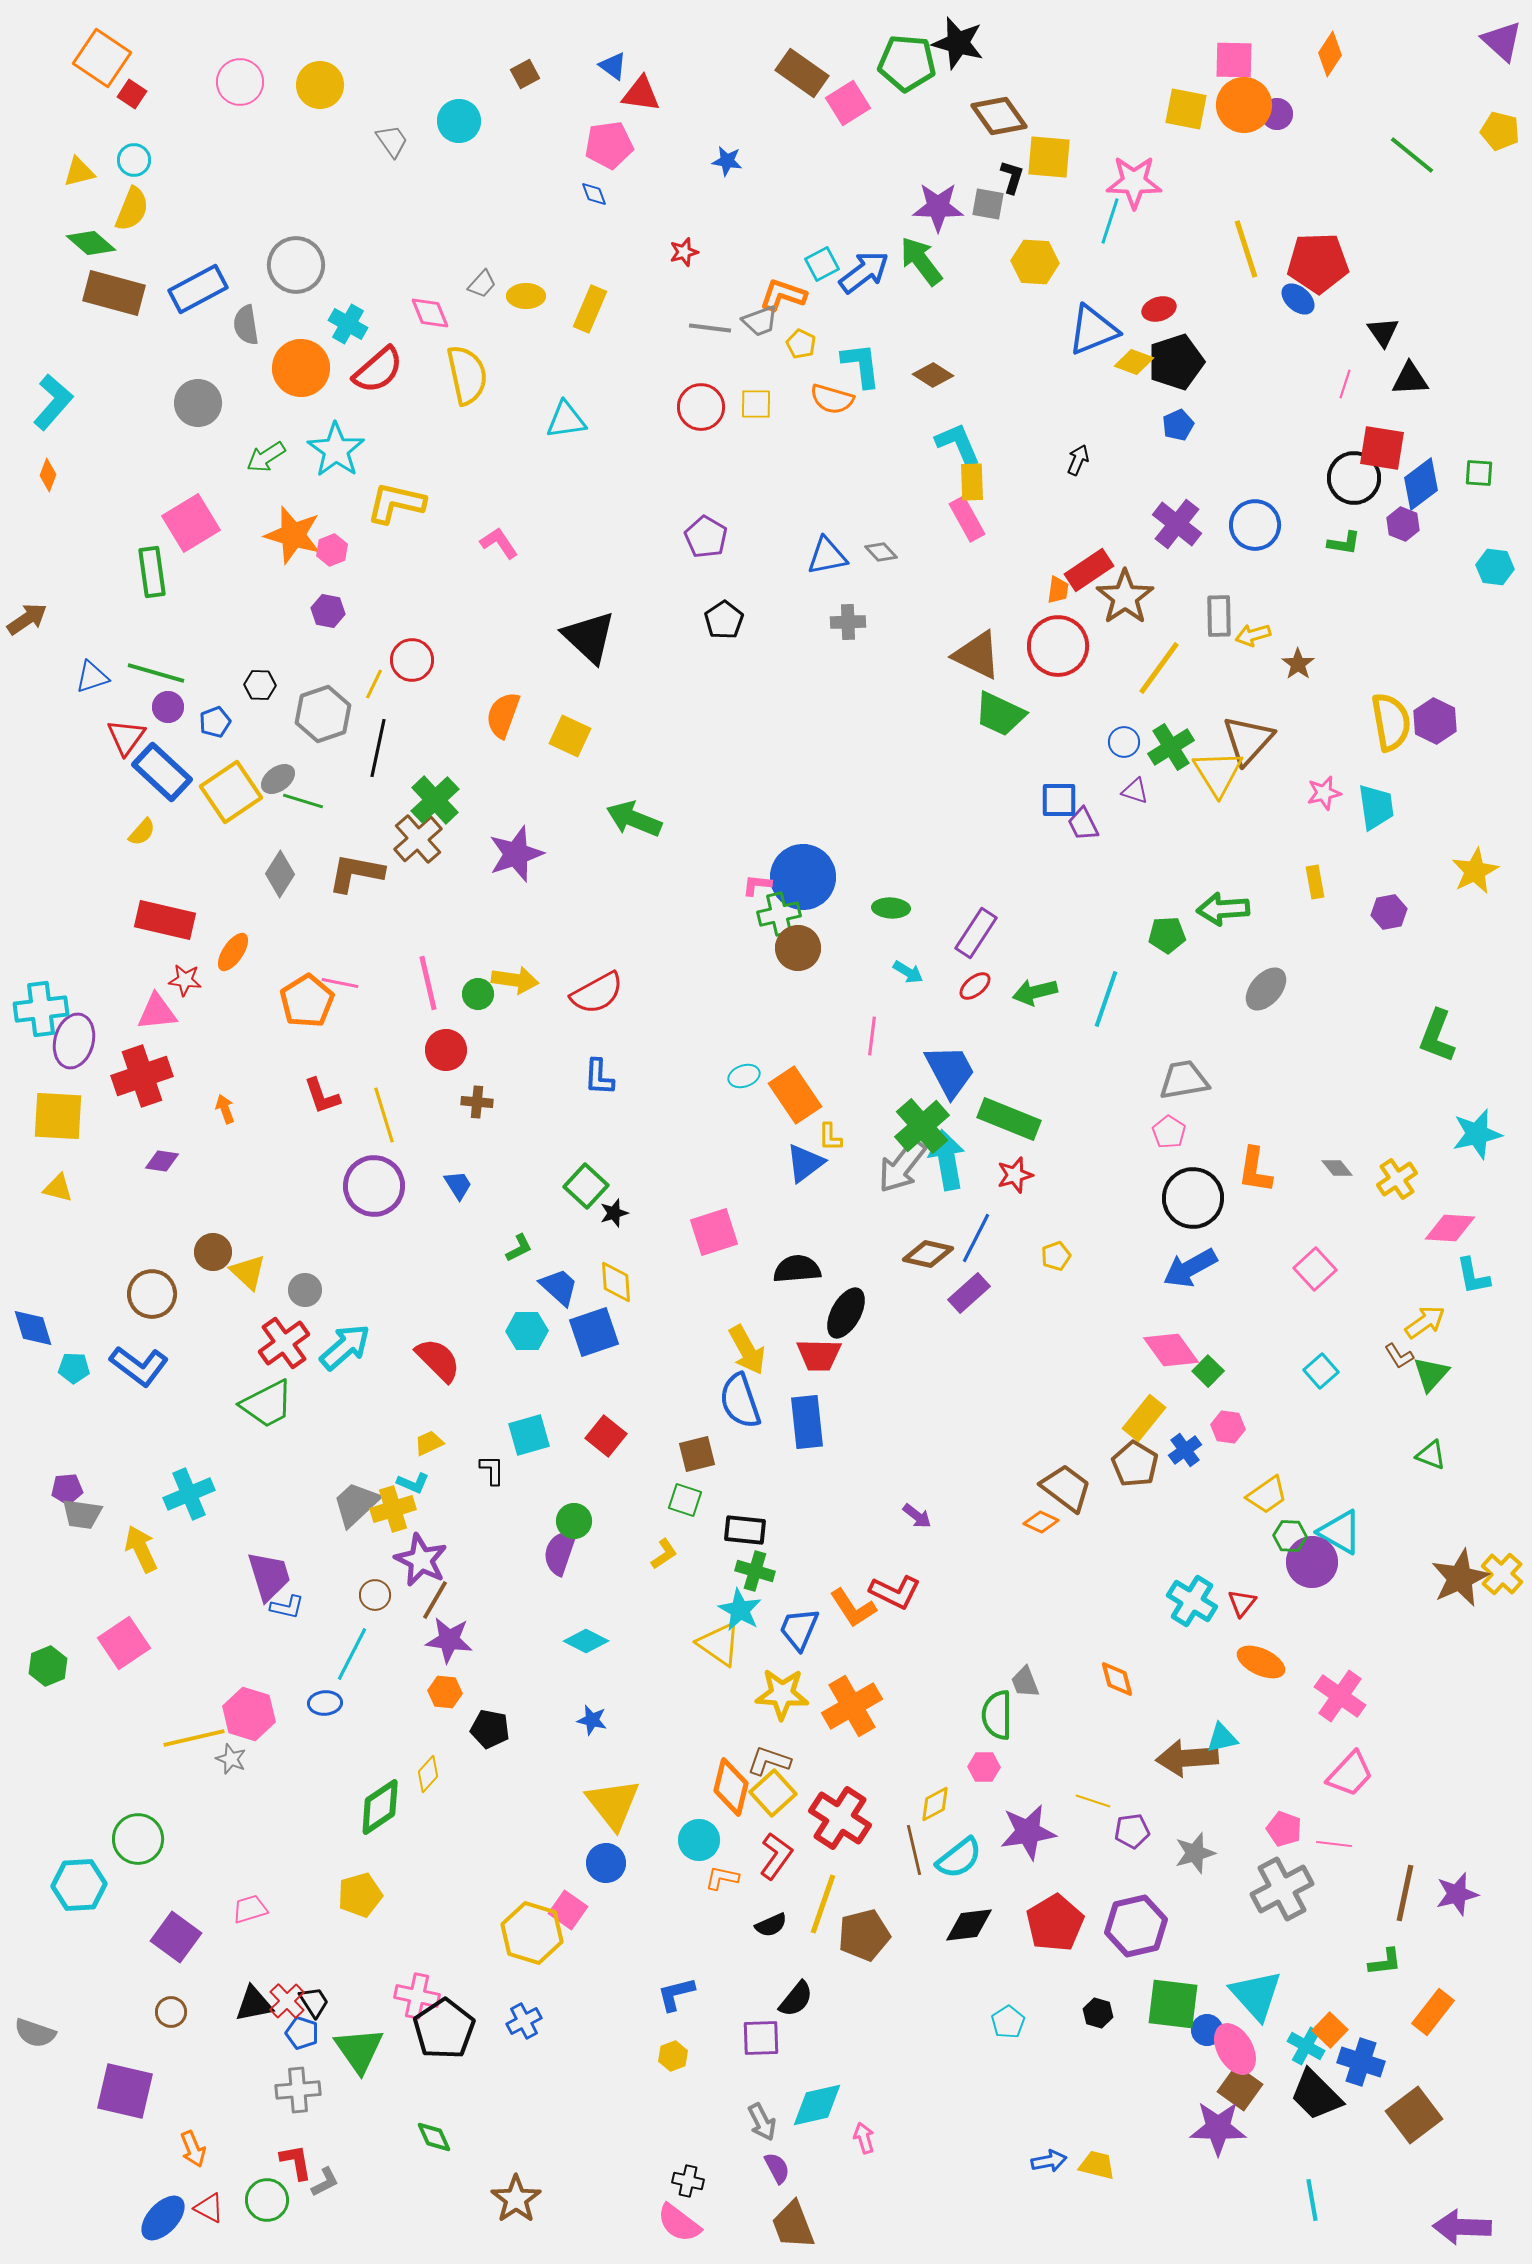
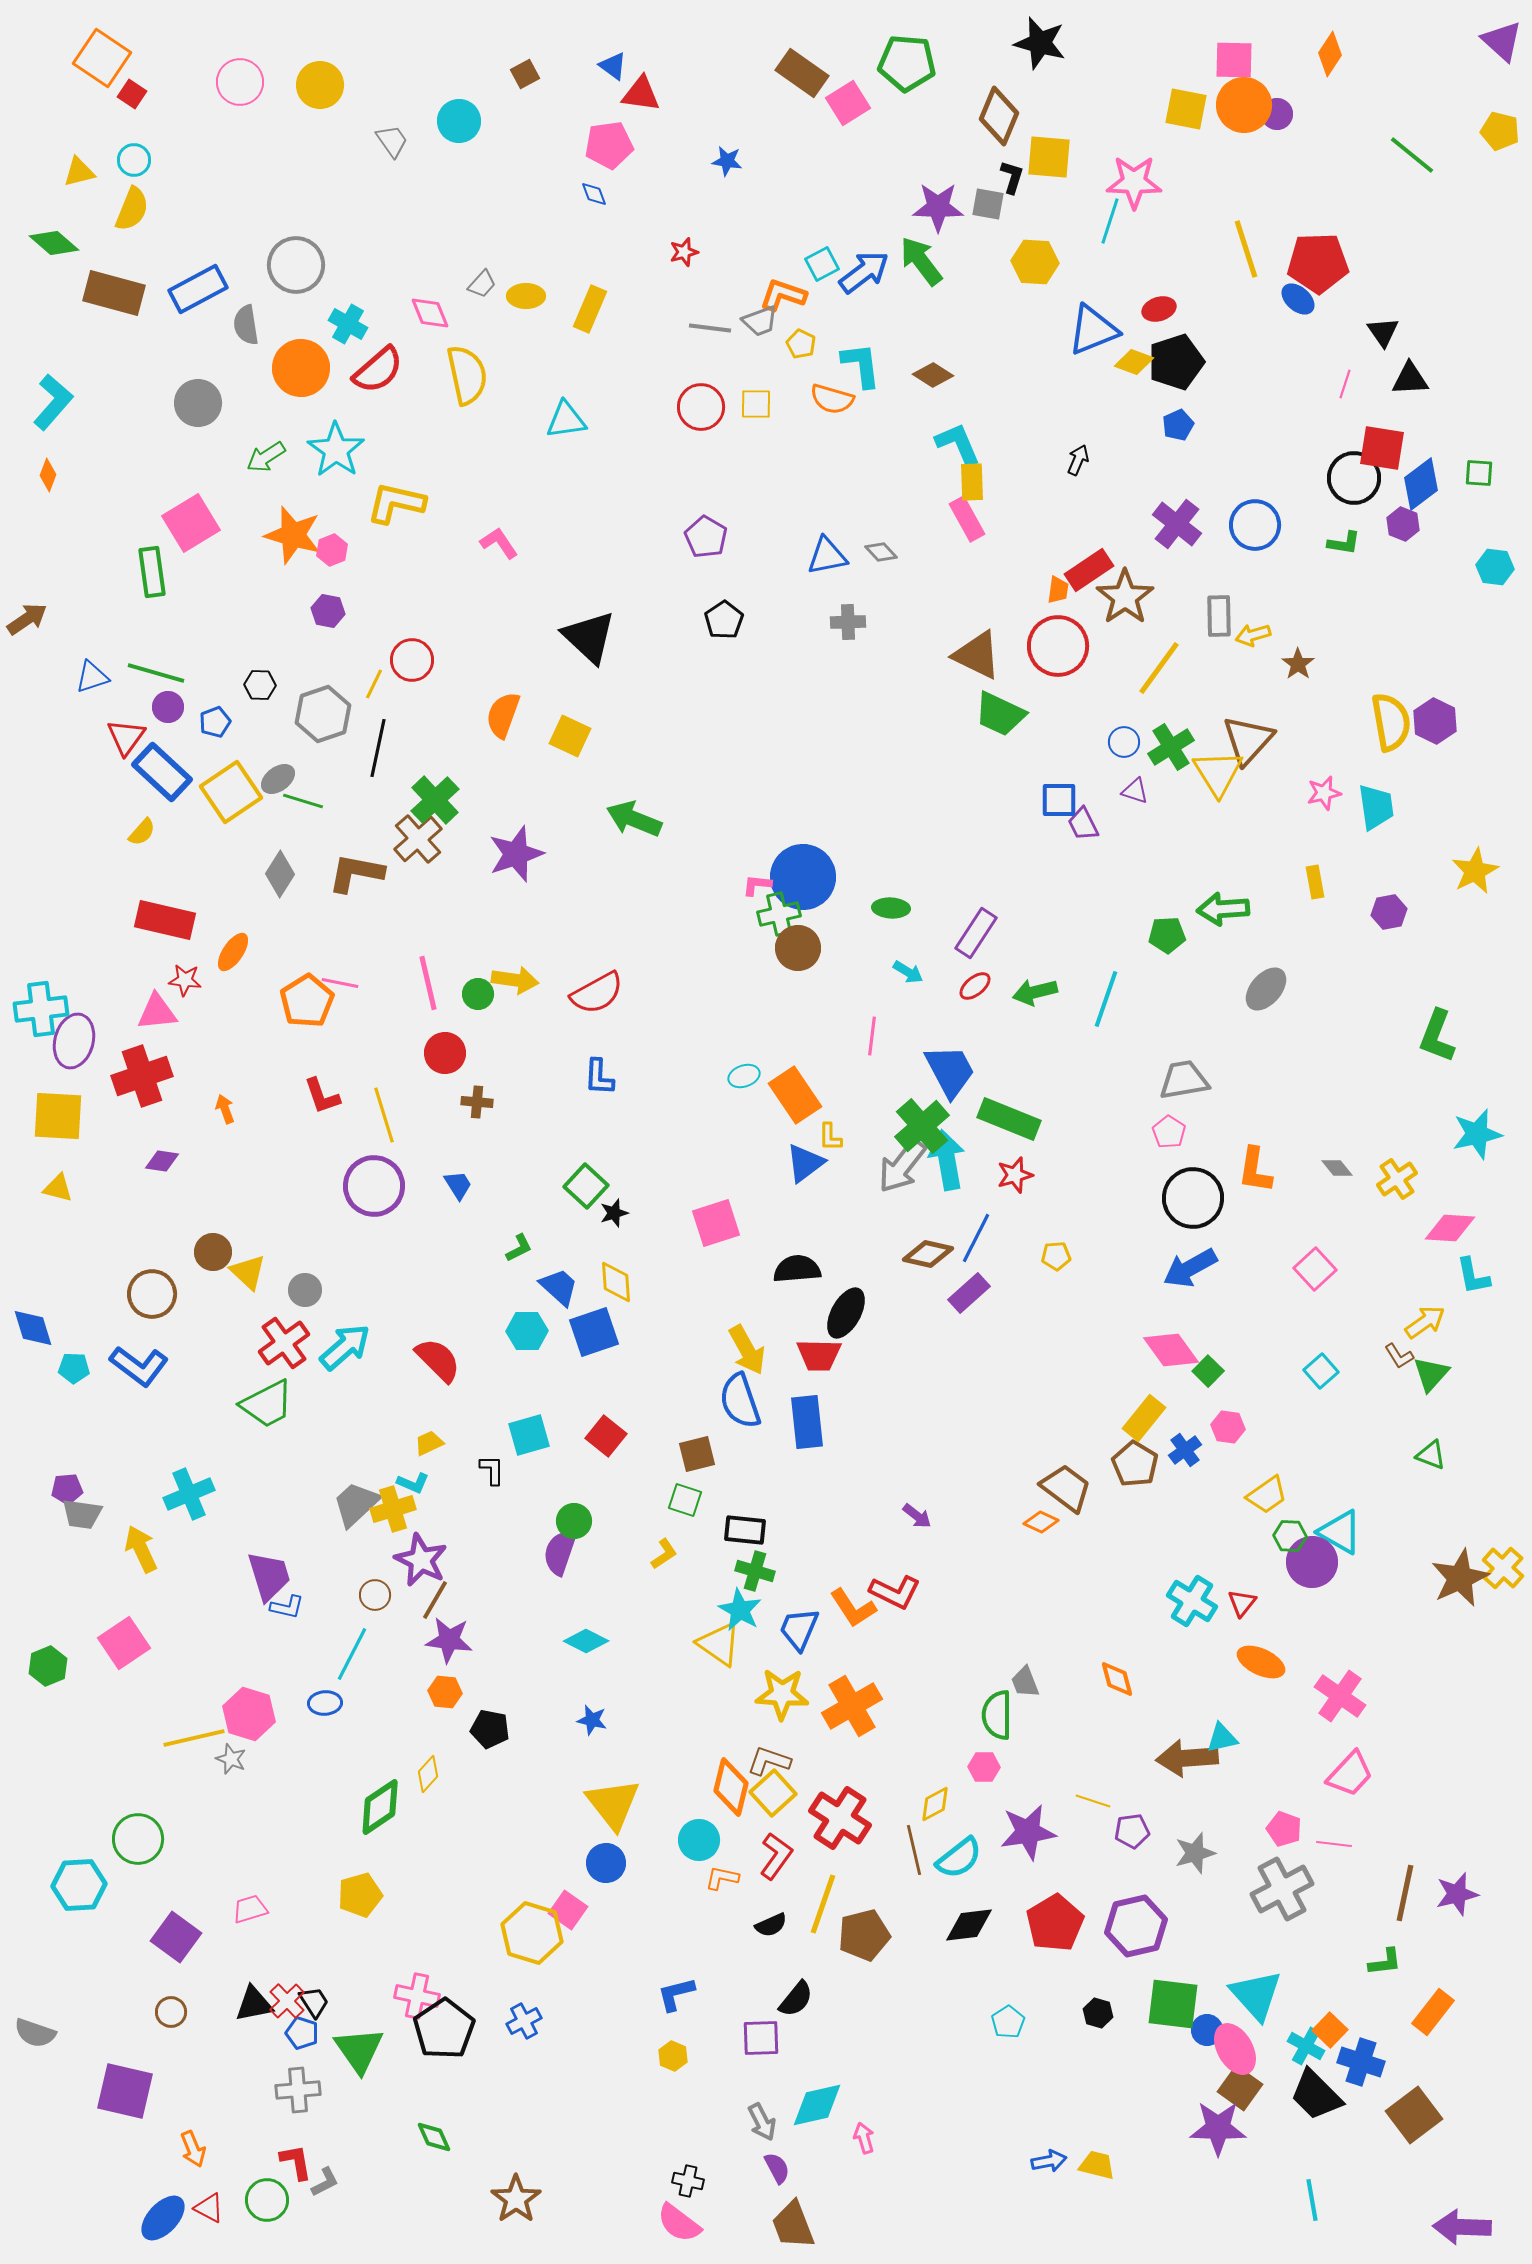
black star at (958, 43): moved 82 px right
brown diamond at (999, 116): rotated 58 degrees clockwise
green diamond at (91, 243): moved 37 px left
red circle at (446, 1050): moved 1 px left, 3 px down
pink square at (714, 1232): moved 2 px right, 9 px up
yellow pentagon at (1056, 1256): rotated 16 degrees clockwise
yellow cross at (1502, 1574): moved 1 px right, 6 px up
yellow hexagon at (673, 2056): rotated 16 degrees counterclockwise
